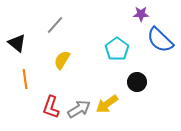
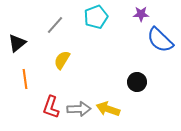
black triangle: rotated 42 degrees clockwise
cyan pentagon: moved 21 px left, 32 px up; rotated 15 degrees clockwise
yellow arrow: moved 1 px right, 5 px down; rotated 55 degrees clockwise
gray arrow: rotated 30 degrees clockwise
